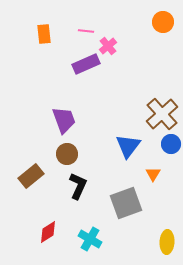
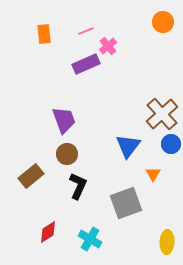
pink line: rotated 28 degrees counterclockwise
